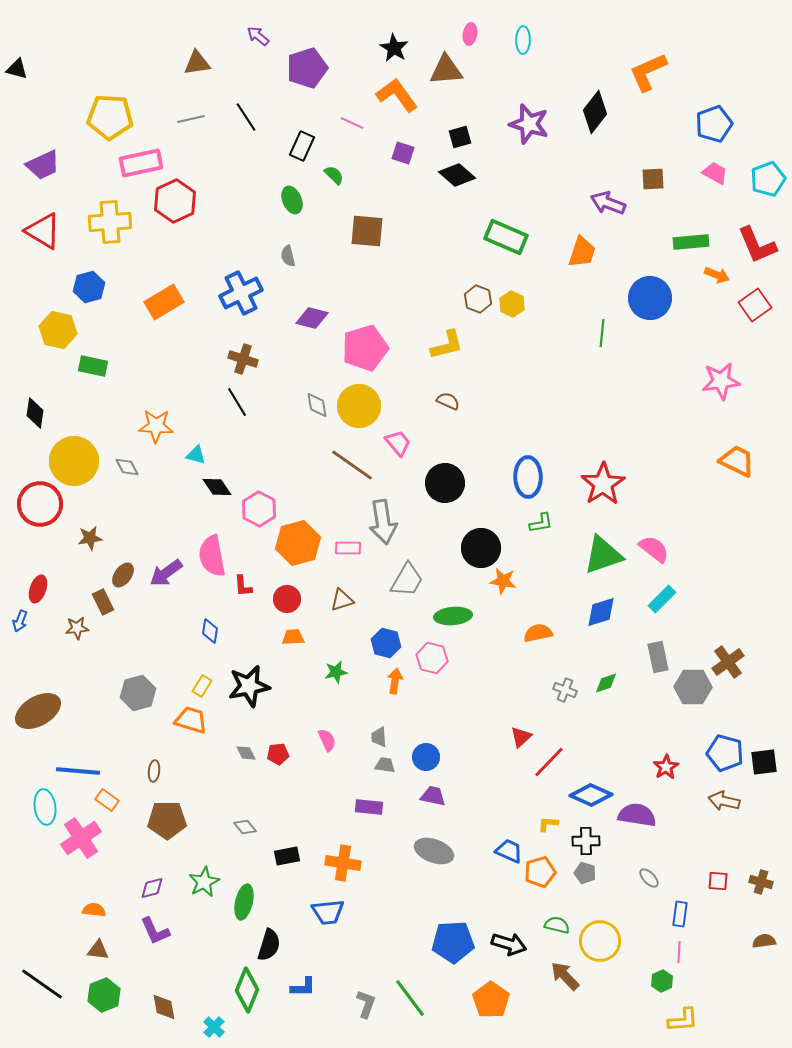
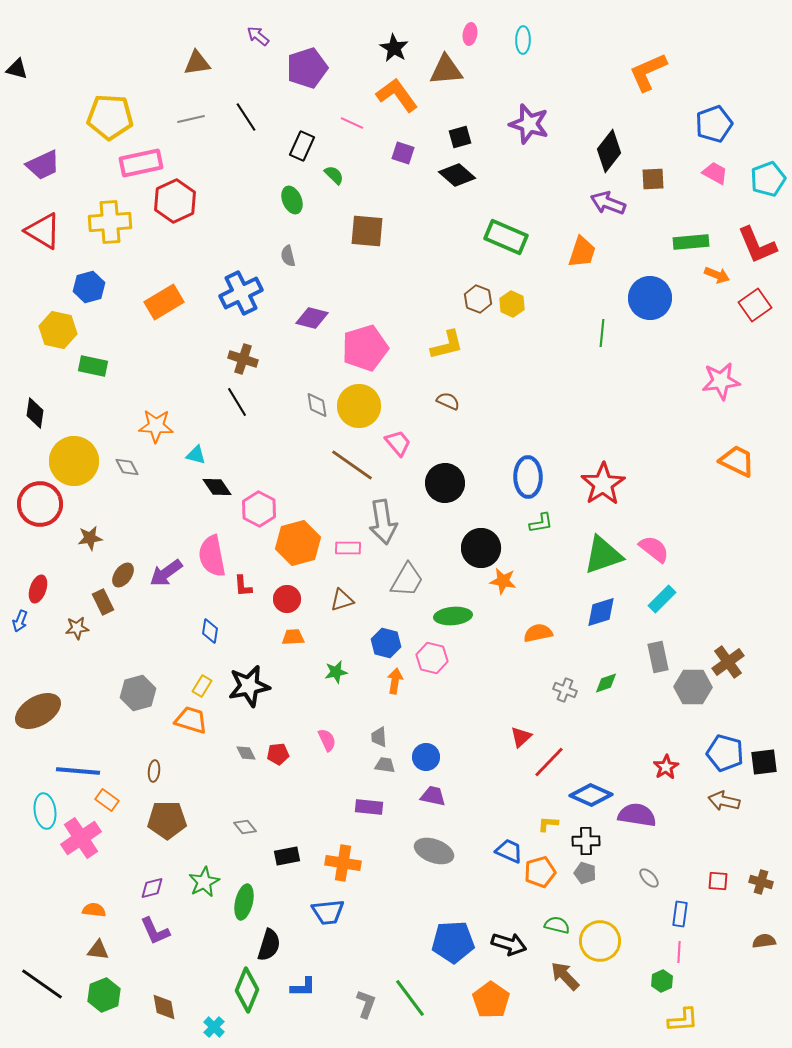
black diamond at (595, 112): moved 14 px right, 39 px down
cyan ellipse at (45, 807): moved 4 px down
